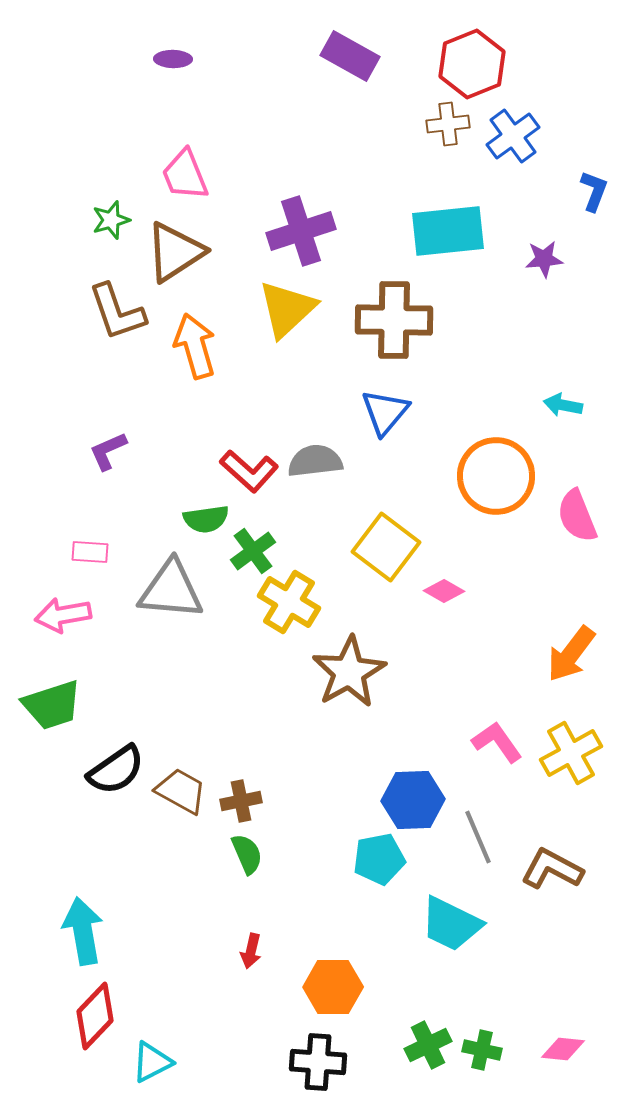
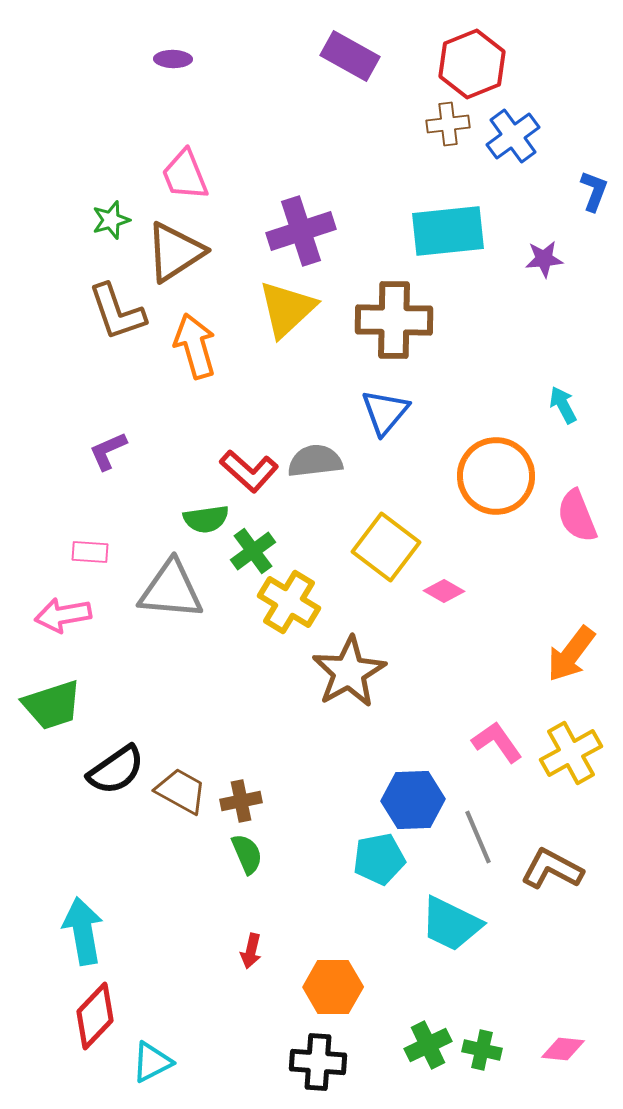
cyan arrow at (563, 405): rotated 51 degrees clockwise
